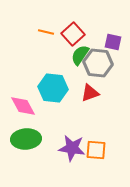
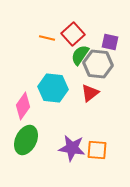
orange line: moved 1 px right, 6 px down
purple square: moved 3 px left
gray hexagon: moved 1 px down
red triangle: rotated 18 degrees counterclockwise
pink diamond: rotated 64 degrees clockwise
green ellipse: moved 1 px down; rotated 60 degrees counterclockwise
orange square: moved 1 px right
